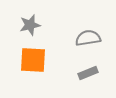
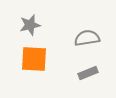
gray semicircle: moved 1 px left
orange square: moved 1 px right, 1 px up
